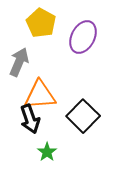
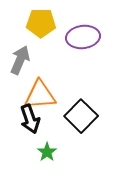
yellow pentagon: rotated 28 degrees counterclockwise
purple ellipse: rotated 56 degrees clockwise
gray arrow: moved 1 px right, 2 px up
black square: moved 2 px left
